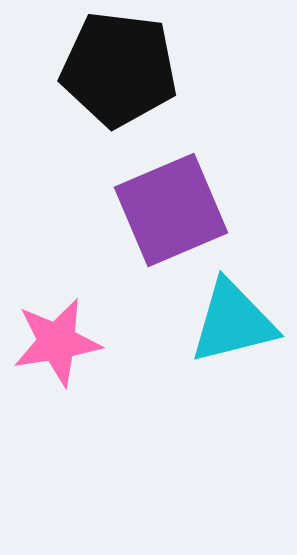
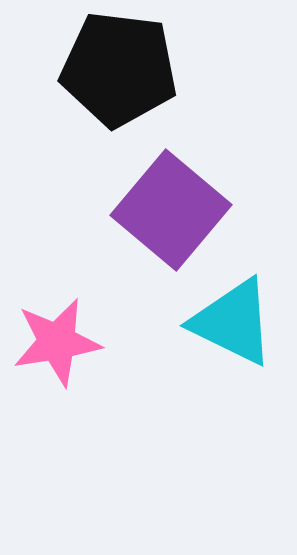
purple square: rotated 27 degrees counterclockwise
cyan triangle: rotated 40 degrees clockwise
